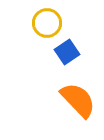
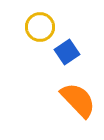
yellow circle: moved 7 px left, 4 px down
